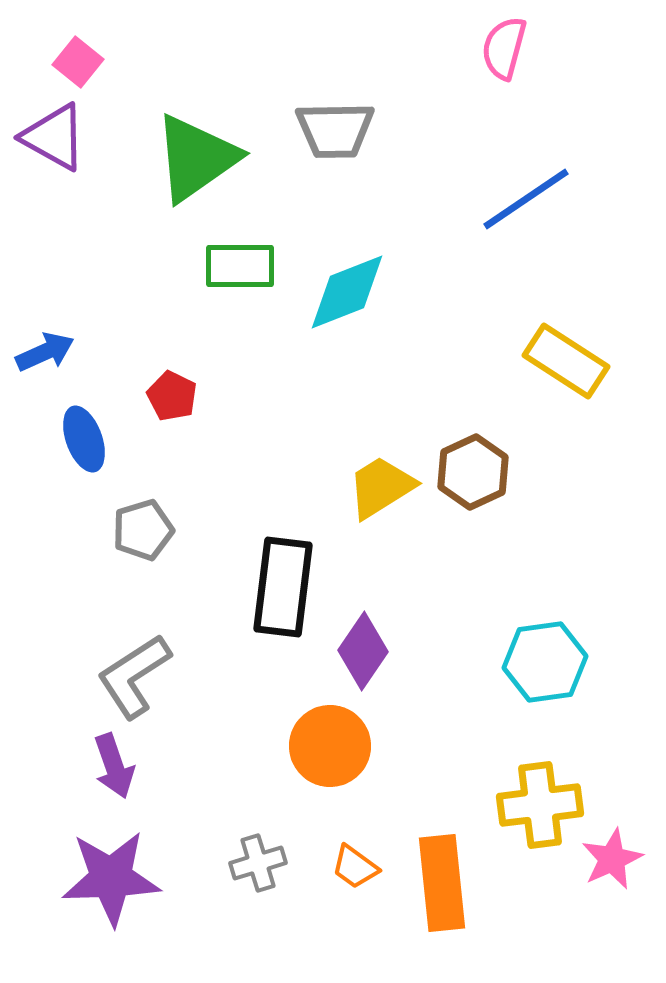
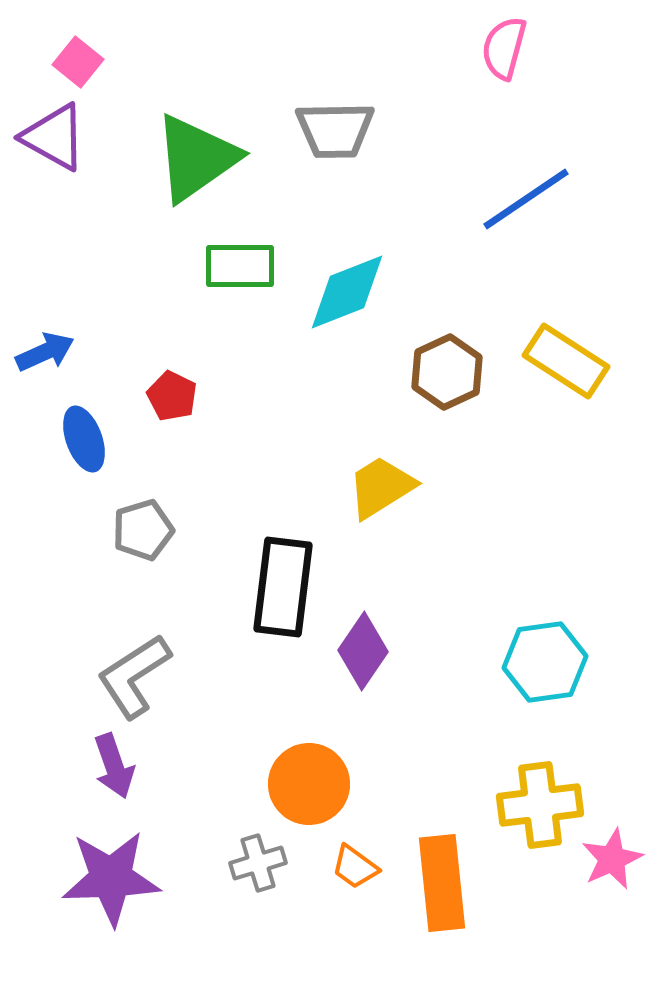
brown hexagon: moved 26 px left, 100 px up
orange circle: moved 21 px left, 38 px down
